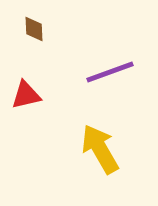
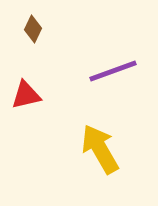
brown diamond: moved 1 px left; rotated 28 degrees clockwise
purple line: moved 3 px right, 1 px up
